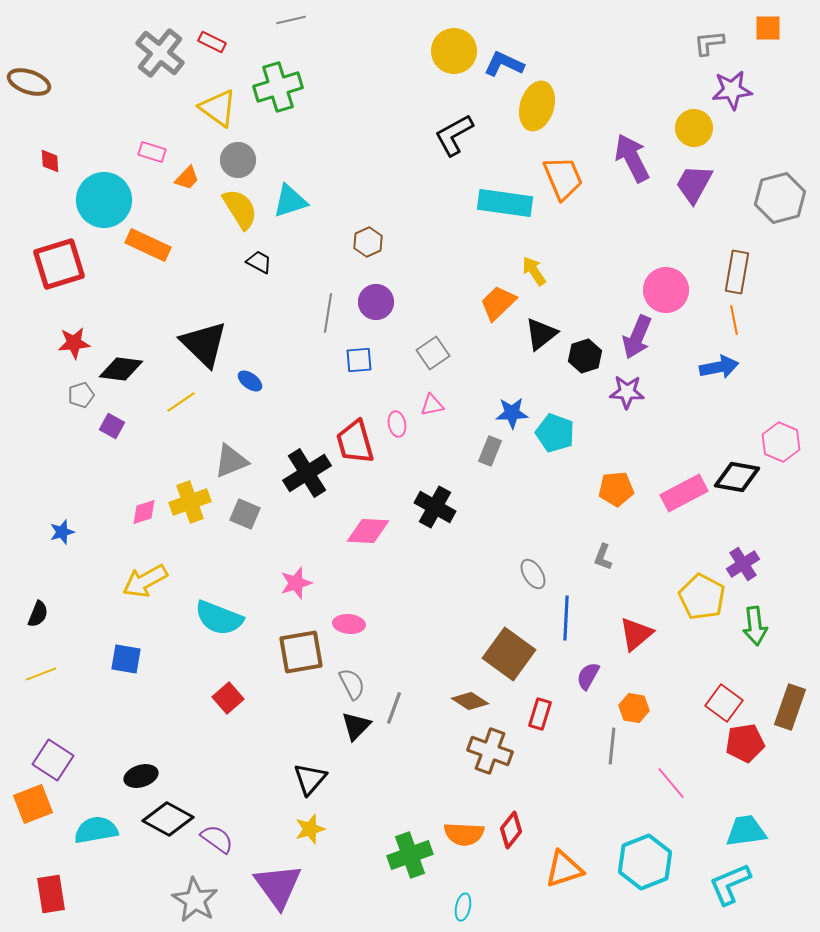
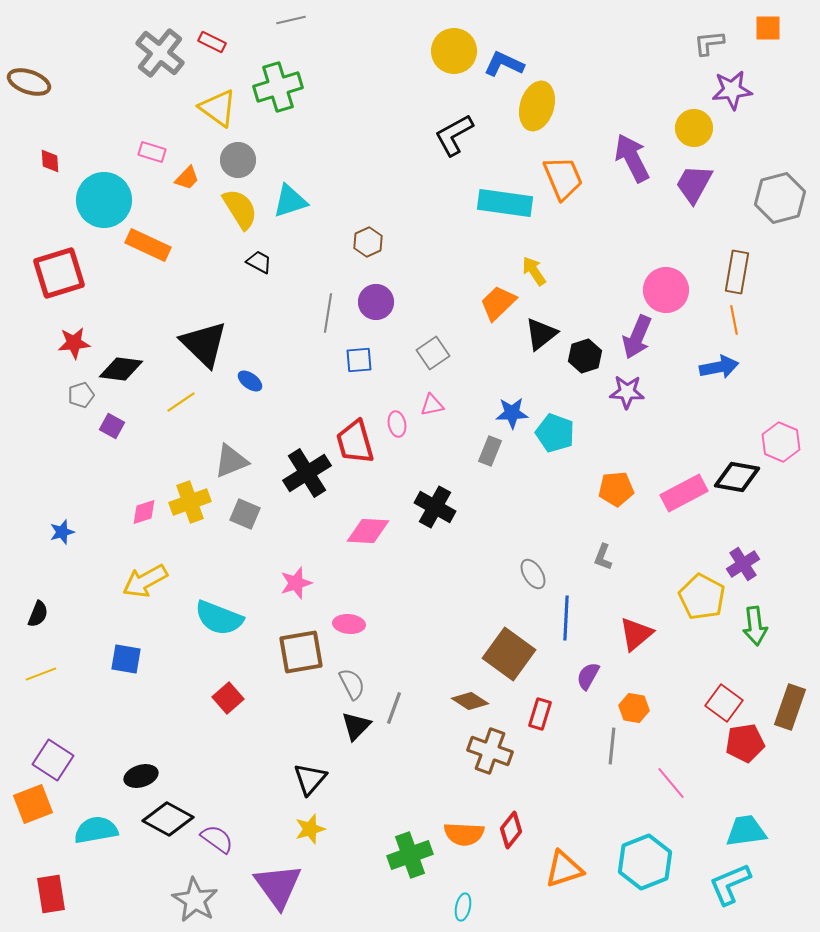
red square at (59, 264): moved 9 px down
